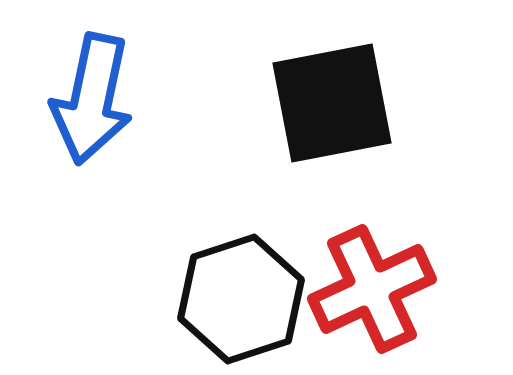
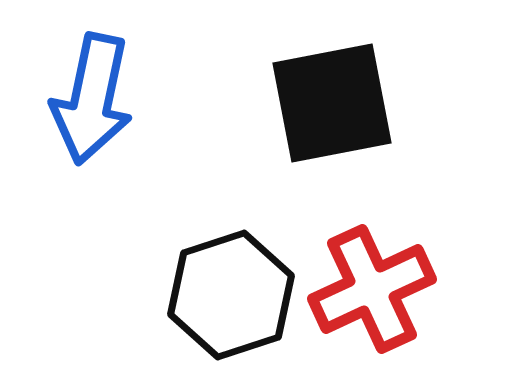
black hexagon: moved 10 px left, 4 px up
